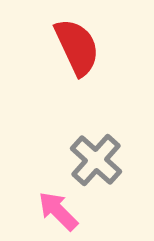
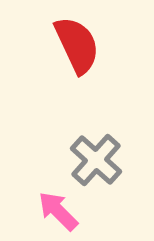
red semicircle: moved 2 px up
